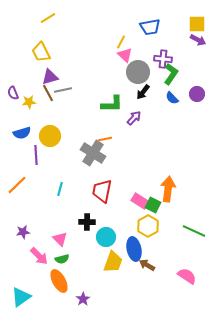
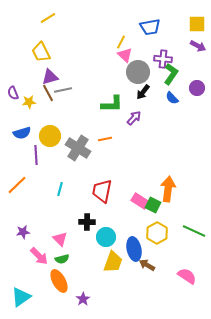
purple arrow at (198, 40): moved 6 px down
purple circle at (197, 94): moved 6 px up
gray cross at (93, 153): moved 15 px left, 5 px up
yellow hexagon at (148, 226): moved 9 px right, 7 px down
